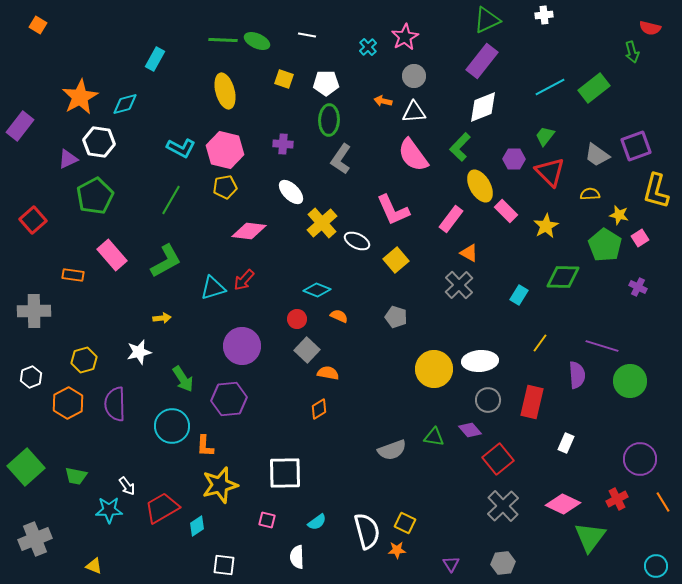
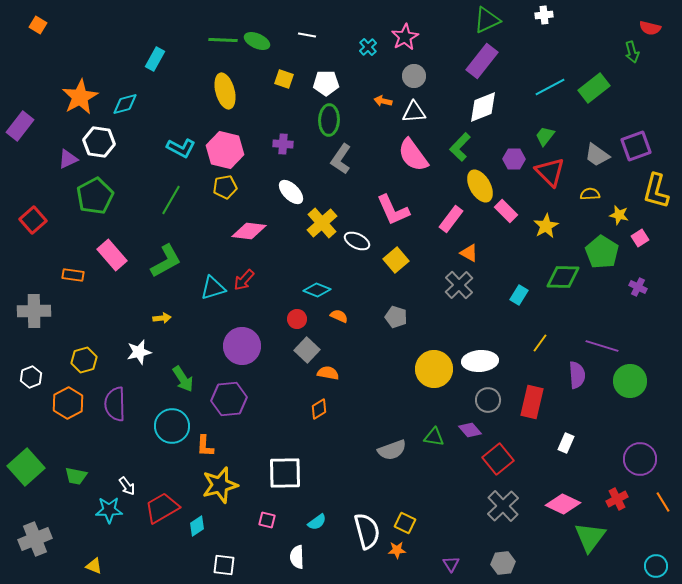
green pentagon at (605, 245): moved 3 px left, 7 px down
